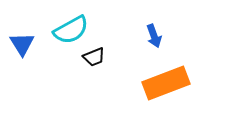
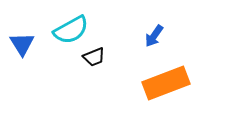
blue arrow: rotated 55 degrees clockwise
